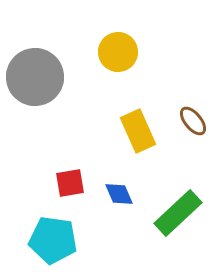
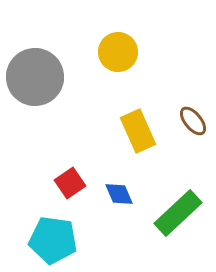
red square: rotated 24 degrees counterclockwise
